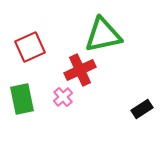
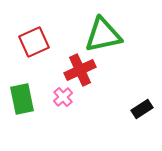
red square: moved 4 px right, 5 px up
